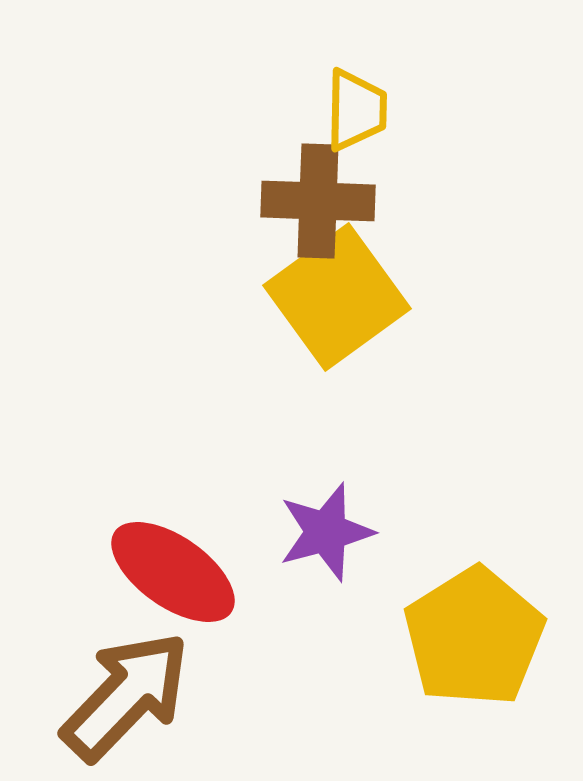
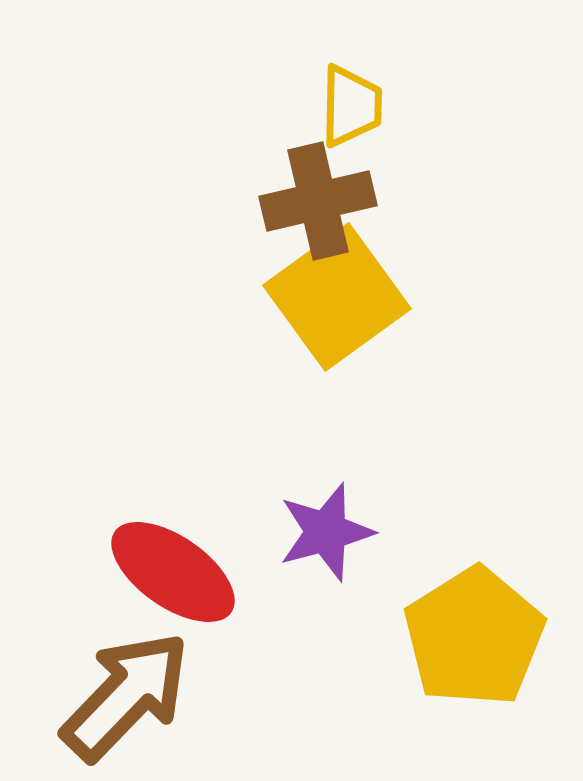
yellow trapezoid: moved 5 px left, 4 px up
brown cross: rotated 15 degrees counterclockwise
